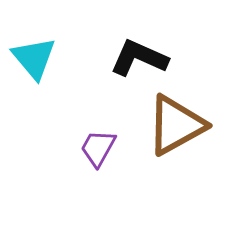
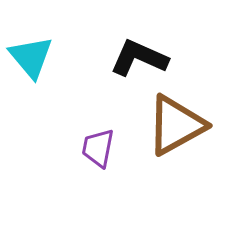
cyan triangle: moved 3 px left, 1 px up
purple trapezoid: rotated 18 degrees counterclockwise
